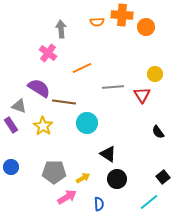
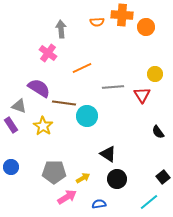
brown line: moved 1 px down
cyan circle: moved 7 px up
blue semicircle: rotated 96 degrees counterclockwise
